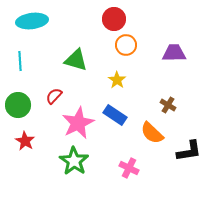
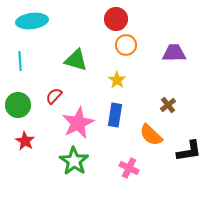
red circle: moved 2 px right
brown cross: rotated 21 degrees clockwise
blue rectangle: rotated 65 degrees clockwise
orange semicircle: moved 1 px left, 2 px down
